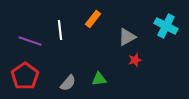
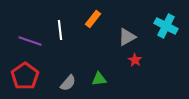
red star: rotated 24 degrees counterclockwise
